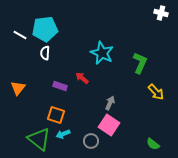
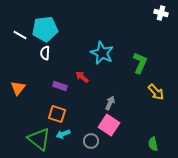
red arrow: moved 1 px up
orange square: moved 1 px right, 1 px up
green semicircle: rotated 40 degrees clockwise
